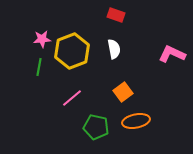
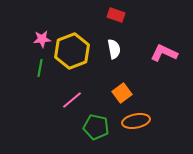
pink L-shape: moved 8 px left, 1 px up
green line: moved 1 px right, 1 px down
orange square: moved 1 px left, 1 px down
pink line: moved 2 px down
